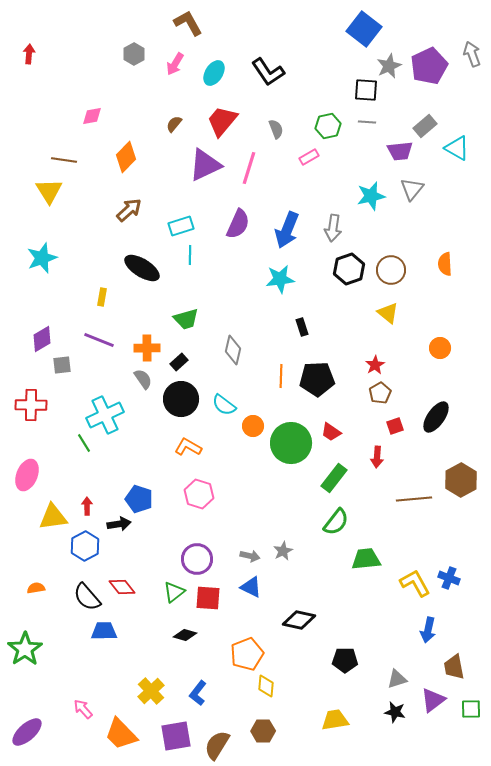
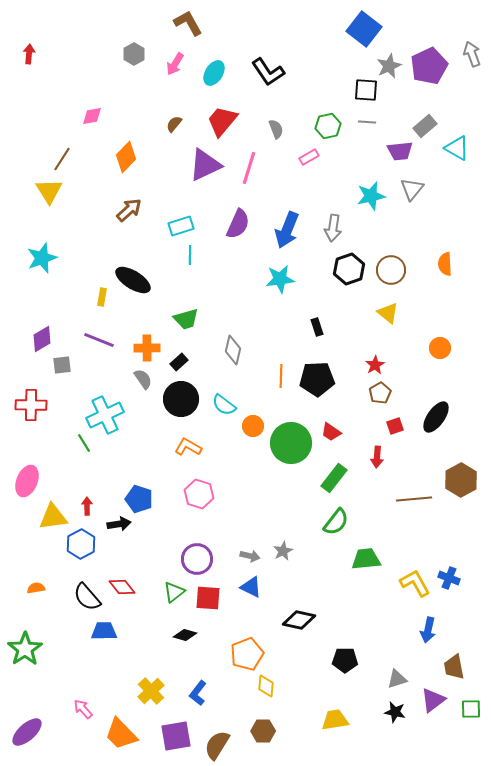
brown line at (64, 160): moved 2 px left, 1 px up; rotated 65 degrees counterclockwise
black ellipse at (142, 268): moved 9 px left, 12 px down
black rectangle at (302, 327): moved 15 px right
pink ellipse at (27, 475): moved 6 px down
blue hexagon at (85, 546): moved 4 px left, 2 px up
